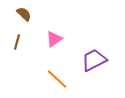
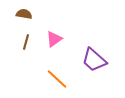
brown semicircle: rotated 35 degrees counterclockwise
brown line: moved 9 px right
purple trapezoid: rotated 112 degrees counterclockwise
